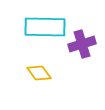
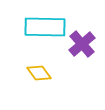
purple cross: rotated 24 degrees counterclockwise
